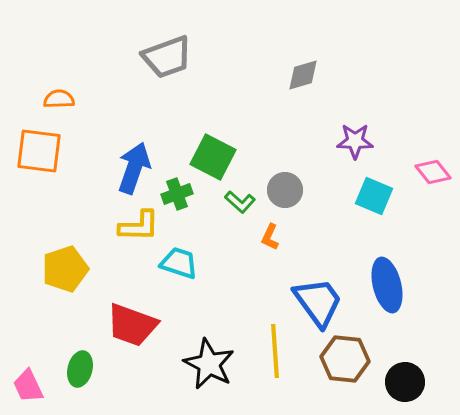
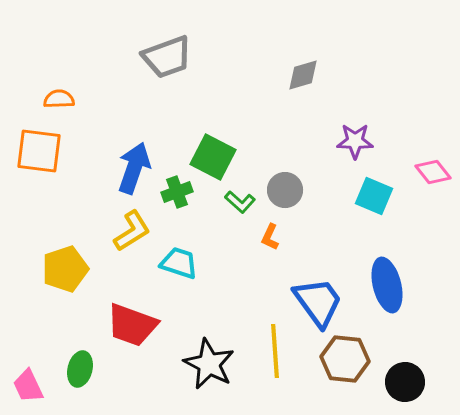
green cross: moved 2 px up
yellow L-shape: moved 7 px left, 5 px down; rotated 33 degrees counterclockwise
